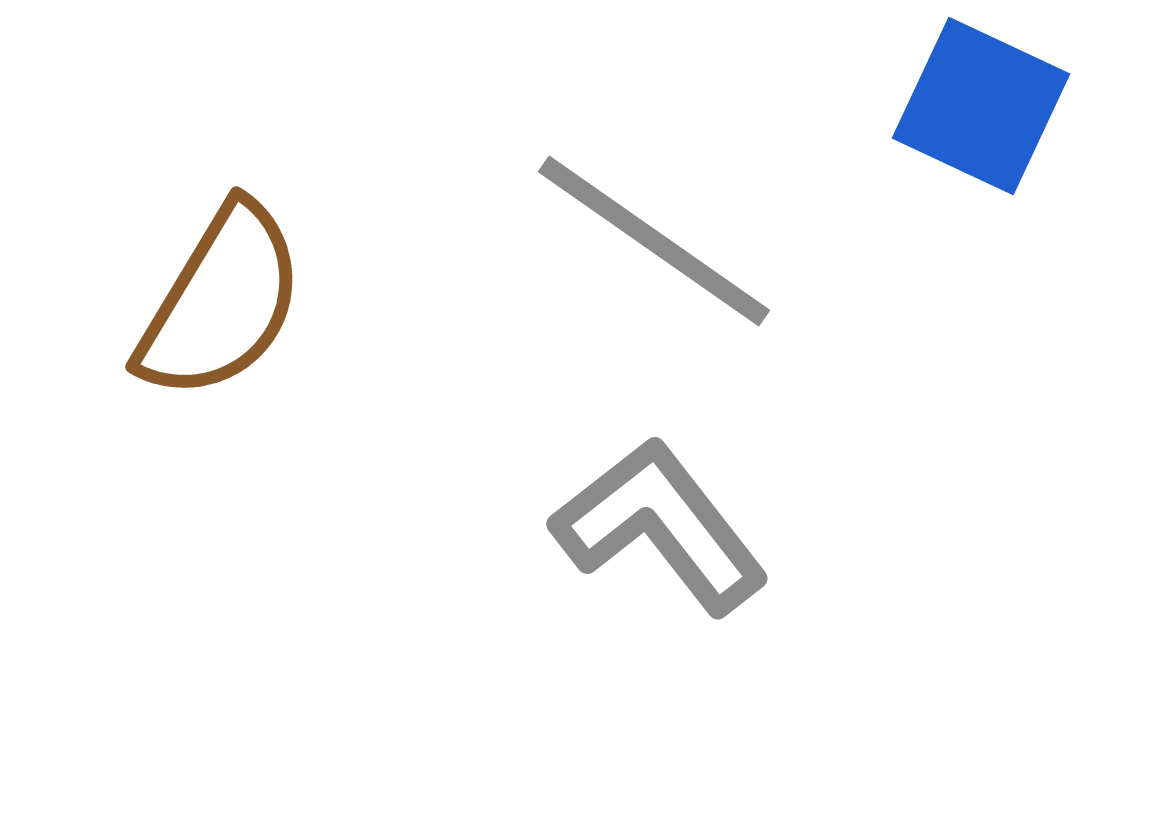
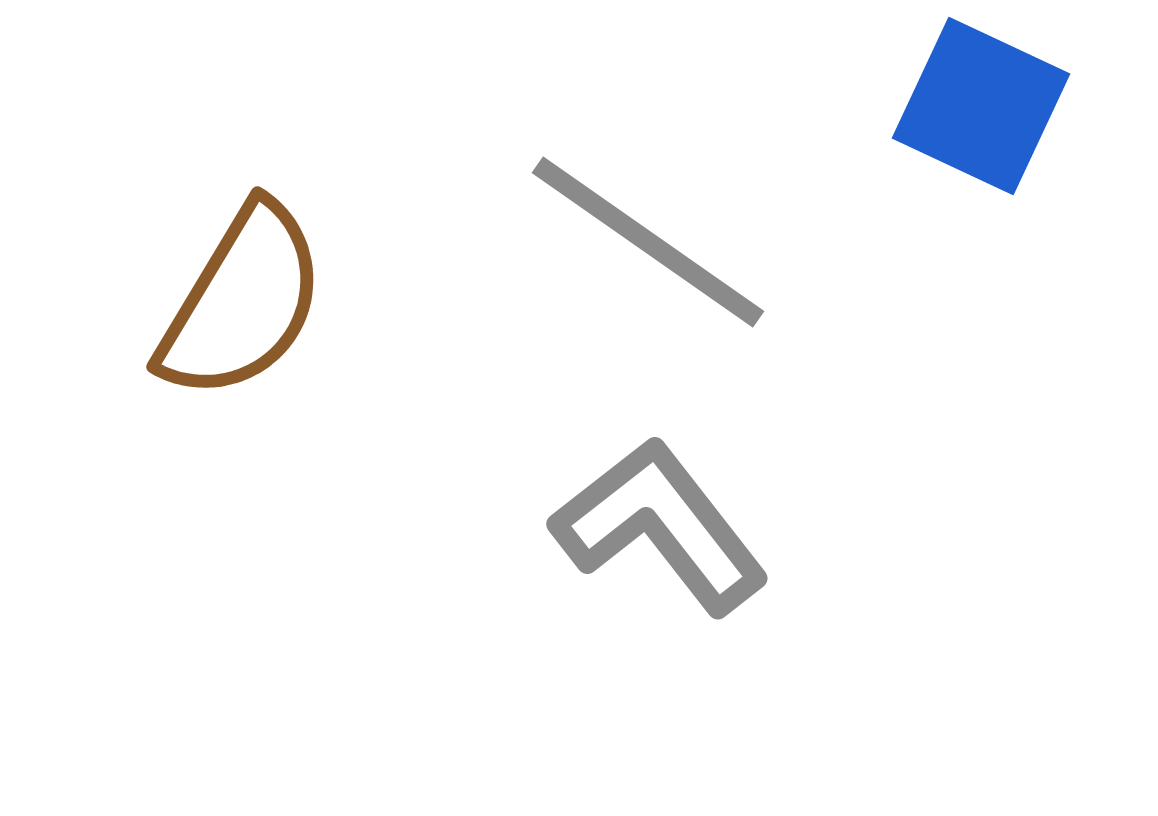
gray line: moved 6 px left, 1 px down
brown semicircle: moved 21 px right
